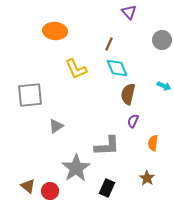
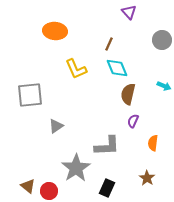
red circle: moved 1 px left
